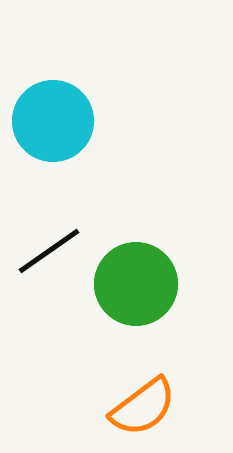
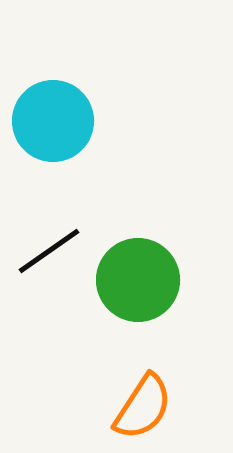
green circle: moved 2 px right, 4 px up
orange semicircle: rotated 20 degrees counterclockwise
